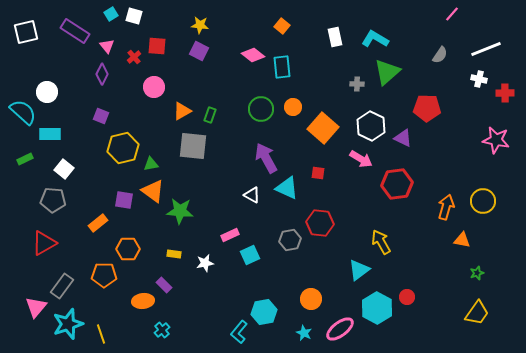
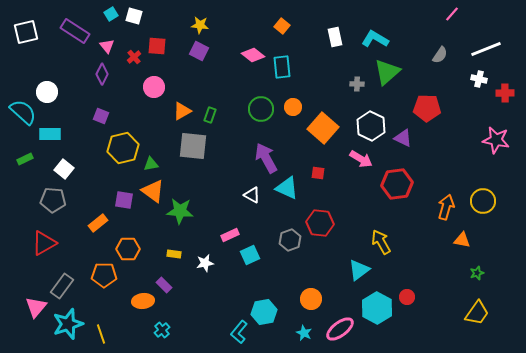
gray hexagon at (290, 240): rotated 10 degrees counterclockwise
